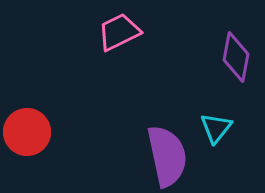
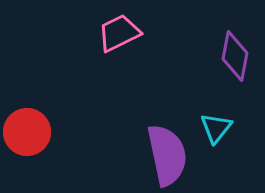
pink trapezoid: moved 1 px down
purple diamond: moved 1 px left, 1 px up
purple semicircle: moved 1 px up
